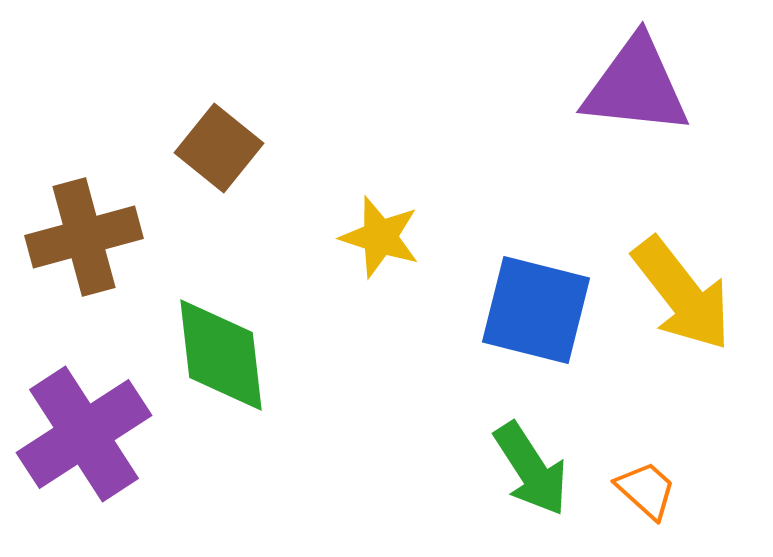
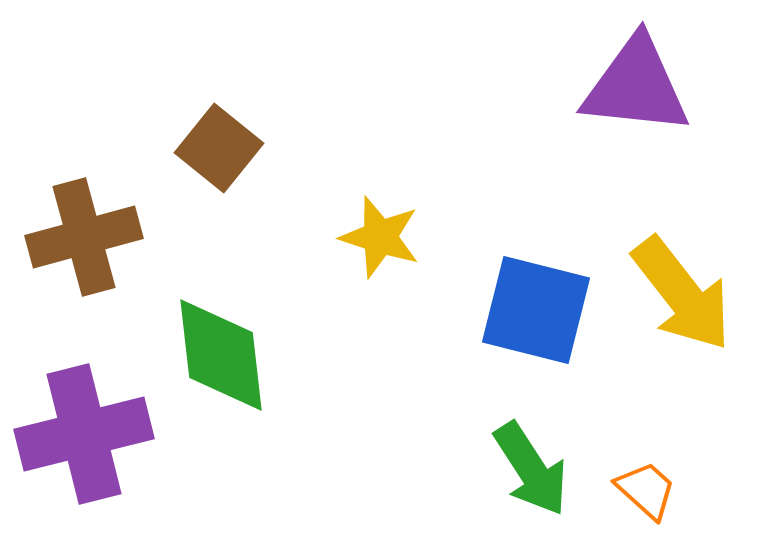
purple cross: rotated 19 degrees clockwise
